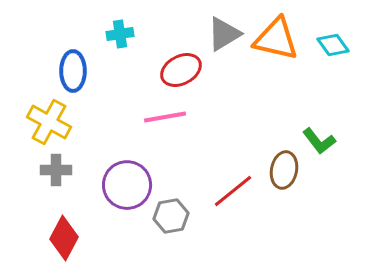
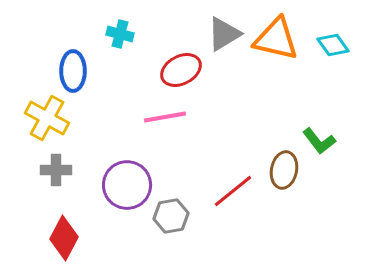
cyan cross: rotated 24 degrees clockwise
yellow cross: moved 2 px left, 4 px up
